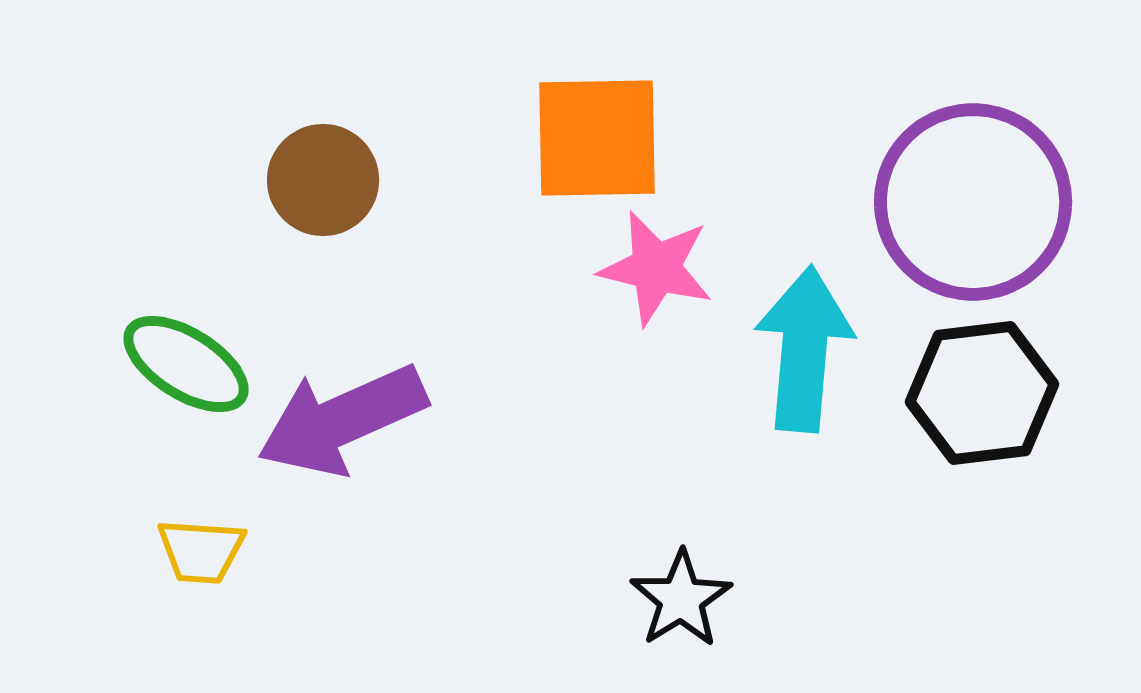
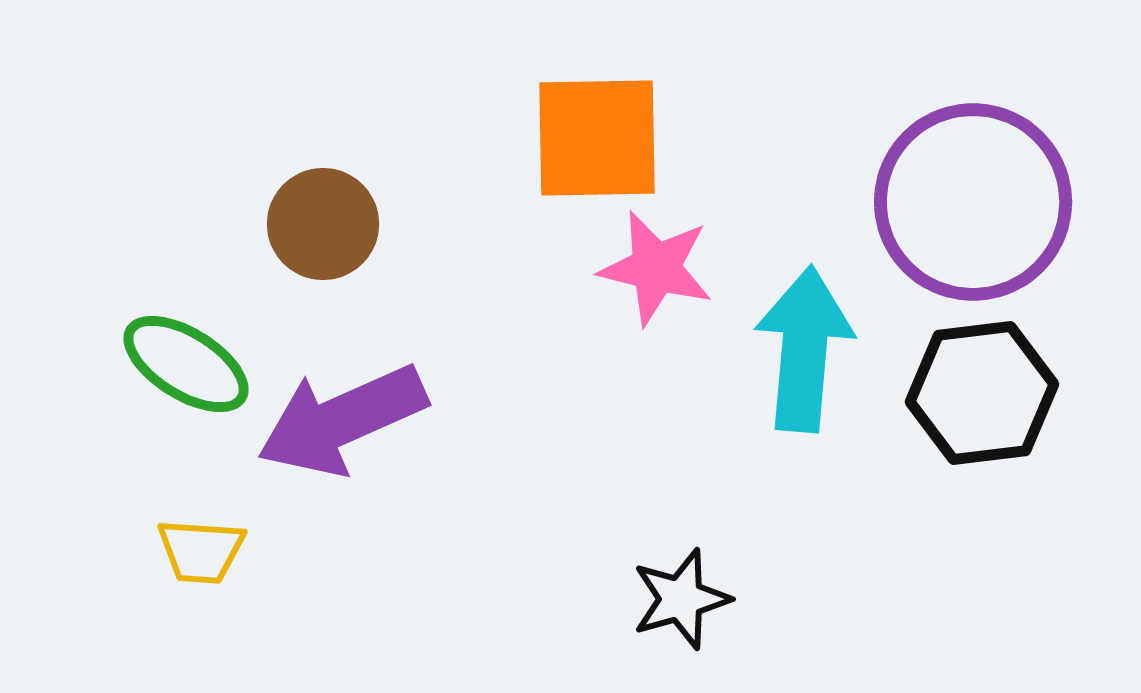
brown circle: moved 44 px down
black star: rotated 16 degrees clockwise
